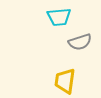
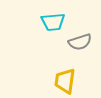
cyan trapezoid: moved 6 px left, 5 px down
